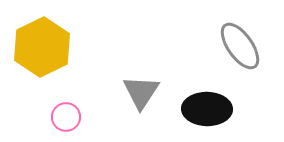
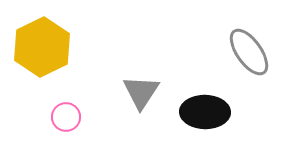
gray ellipse: moved 9 px right, 6 px down
black ellipse: moved 2 px left, 3 px down
